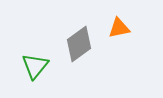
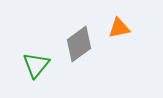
green triangle: moved 1 px right, 1 px up
